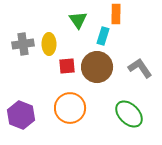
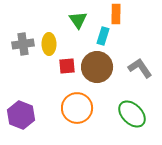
orange circle: moved 7 px right
green ellipse: moved 3 px right
